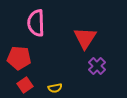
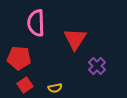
red triangle: moved 10 px left, 1 px down
